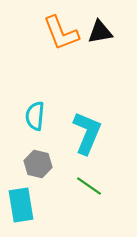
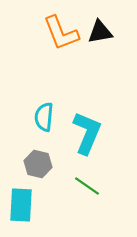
cyan semicircle: moved 9 px right, 1 px down
green line: moved 2 px left
cyan rectangle: rotated 12 degrees clockwise
